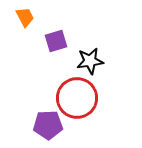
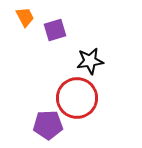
purple square: moved 1 px left, 11 px up
